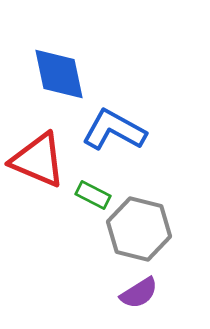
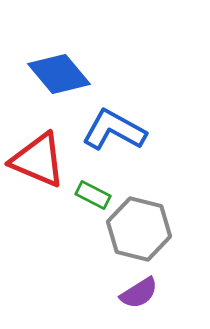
blue diamond: rotated 28 degrees counterclockwise
